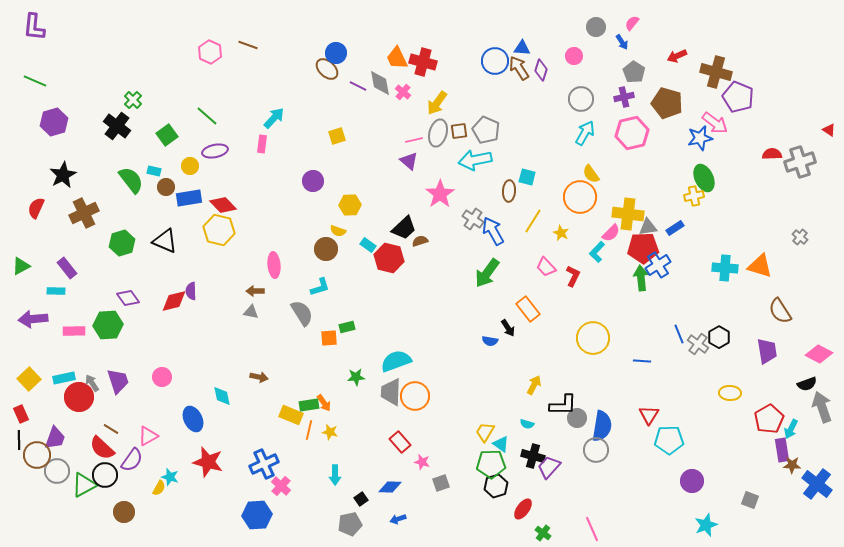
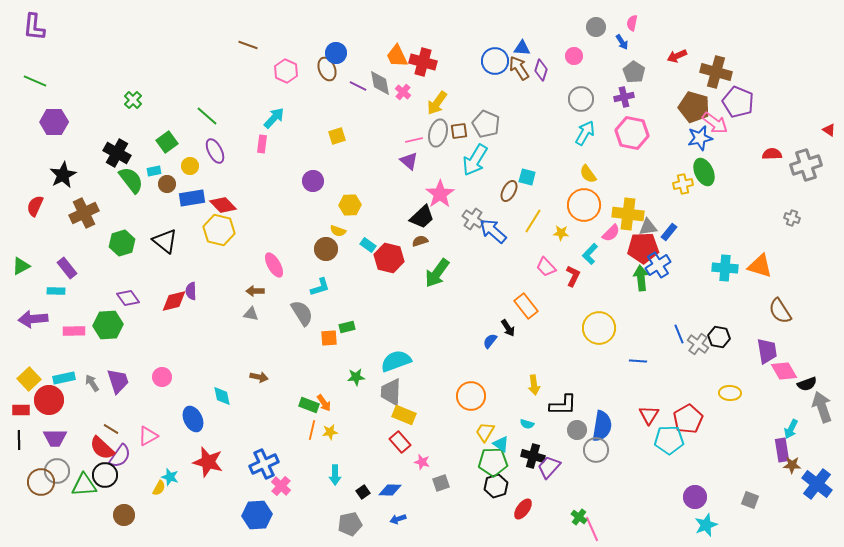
pink semicircle at (632, 23): rotated 28 degrees counterclockwise
pink hexagon at (210, 52): moved 76 px right, 19 px down
orange trapezoid at (397, 58): moved 2 px up
brown ellipse at (327, 69): rotated 25 degrees clockwise
purple pentagon at (738, 97): moved 5 px down
brown pentagon at (667, 103): moved 27 px right, 4 px down
purple hexagon at (54, 122): rotated 16 degrees clockwise
black cross at (117, 126): moved 27 px down; rotated 8 degrees counterclockwise
gray pentagon at (486, 130): moved 6 px up
pink hexagon at (632, 133): rotated 24 degrees clockwise
green square at (167, 135): moved 7 px down
purple ellipse at (215, 151): rotated 75 degrees clockwise
cyan arrow at (475, 160): rotated 48 degrees counterclockwise
gray cross at (800, 162): moved 6 px right, 3 px down
cyan rectangle at (154, 171): rotated 24 degrees counterclockwise
yellow semicircle at (591, 174): moved 3 px left
green ellipse at (704, 178): moved 6 px up
brown circle at (166, 187): moved 1 px right, 3 px up
brown ellipse at (509, 191): rotated 25 degrees clockwise
yellow cross at (694, 196): moved 11 px left, 12 px up
orange circle at (580, 197): moved 4 px right, 8 px down
blue rectangle at (189, 198): moved 3 px right
red semicircle at (36, 208): moved 1 px left, 2 px up
black trapezoid at (404, 228): moved 18 px right, 11 px up
blue rectangle at (675, 228): moved 6 px left, 4 px down; rotated 18 degrees counterclockwise
blue arrow at (493, 231): rotated 20 degrees counterclockwise
yellow star at (561, 233): rotated 21 degrees counterclockwise
gray cross at (800, 237): moved 8 px left, 19 px up; rotated 21 degrees counterclockwise
black triangle at (165, 241): rotated 16 degrees clockwise
cyan L-shape at (597, 252): moved 7 px left, 2 px down
pink ellipse at (274, 265): rotated 25 degrees counterclockwise
green arrow at (487, 273): moved 50 px left
orange rectangle at (528, 309): moved 2 px left, 3 px up
gray triangle at (251, 312): moved 2 px down
black hexagon at (719, 337): rotated 20 degrees counterclockwise
yellow circle at (593, 338): moved 6 px right, 10 px up
blue semicircle at (490, 341): rotated 119 degrees clockwise
pink diamond at (819, 354): moved 35 px left, 17 px down; rotated 32 degrees clockwise
blue line at (642, 361): moved 4 px left
yellow arrow at (534, 385): rotated 144 degrees clockwise
orange circle at (415, 396): moved 56 px right
red circle at (79, 397): moved 30 px left, 3 px down
green rectangle at (309, 405): rotated 30 degrees clockwise
red rectangle at (21, 414): moved 4 px up; rotated 66 degrees counterclockwise
yellow rectangle at (291, 415): moved 113 px right
gray circle at (577, 418): moved 12 px down
red pentagon at (769, 419): moved 81 px left
orange line at (309, 430): moved 3 px right
yellow star at (330, 432): rotated 21 degrees counterclockwise
purple trapezoid at (55, 438): rotated 70 degrees clockwise
brown circle at (37, 455): moved 4 px right, 27 px down
purple semicircle at (132, 460): moved 12 px left, 4 px up
green pentagon at (491, 464): moved 2 px right, 2 px up
purple circle at (692, 481): moved 3 px right, 16 px down
green triangle at (84, 485): rotated 24 degrees clockwise
blue diamond at (390, 487): moved 3 px down
black square at (361, 499): moved 2 px right, 7 px up
brown circle at (124, 512): moved 3 px down
green cross at (543, 533): moved 36 px right, 16 px up
